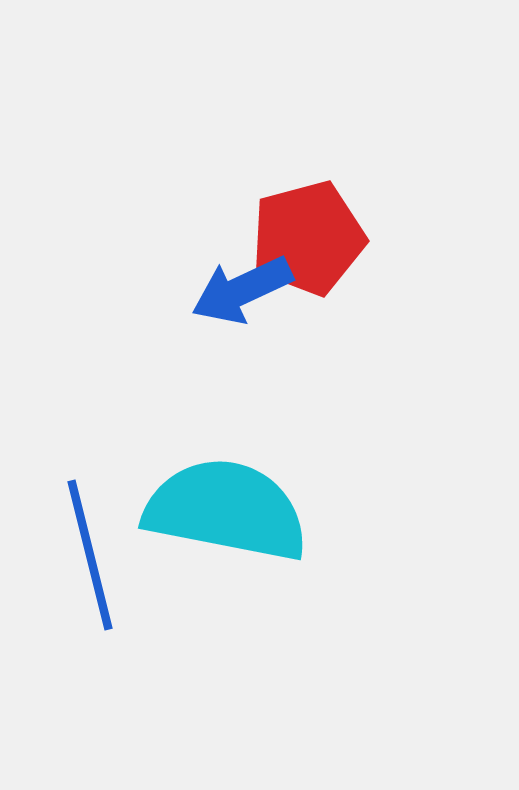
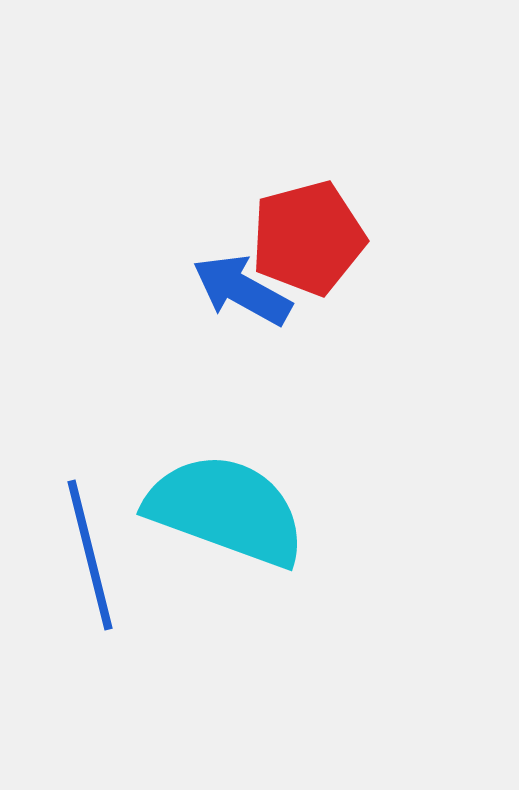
blue arrow: rotated 54 degrees clockwise
cyan semicircle: rotated 9 degrees clockwise
